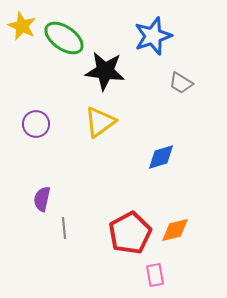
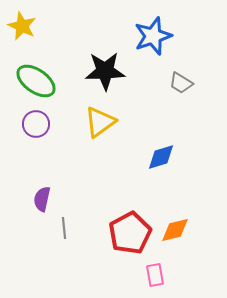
green ellipse: moved 28 px left, 43 px down
black star: rotated 9 degrees counterclockwise
